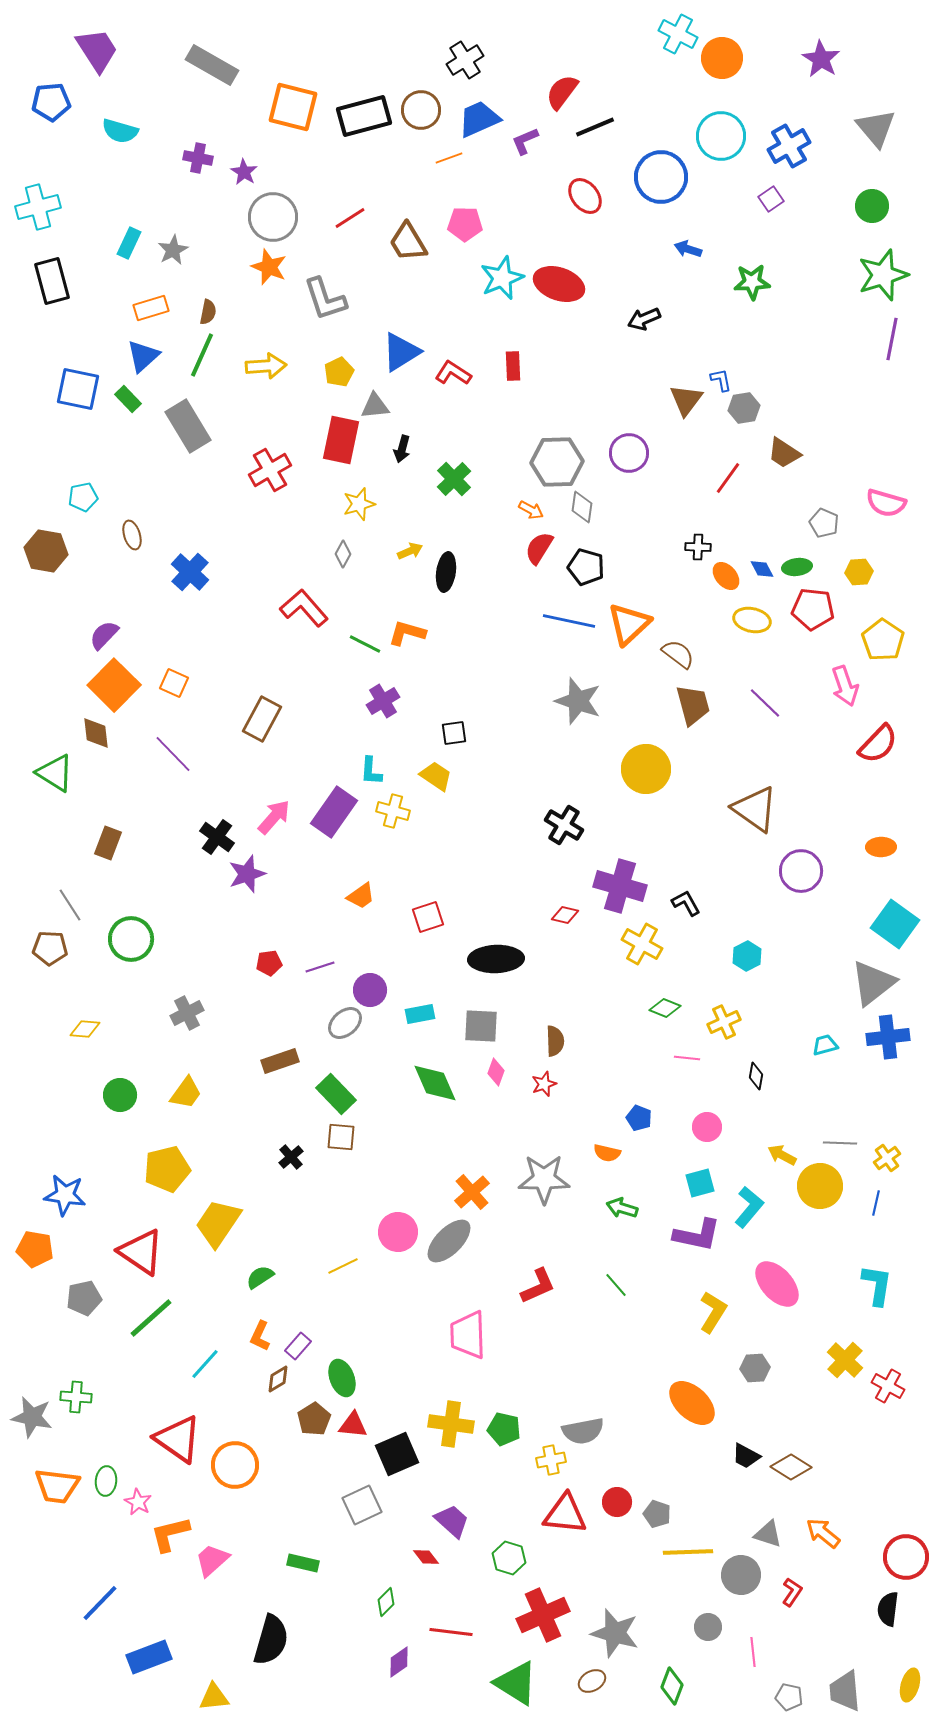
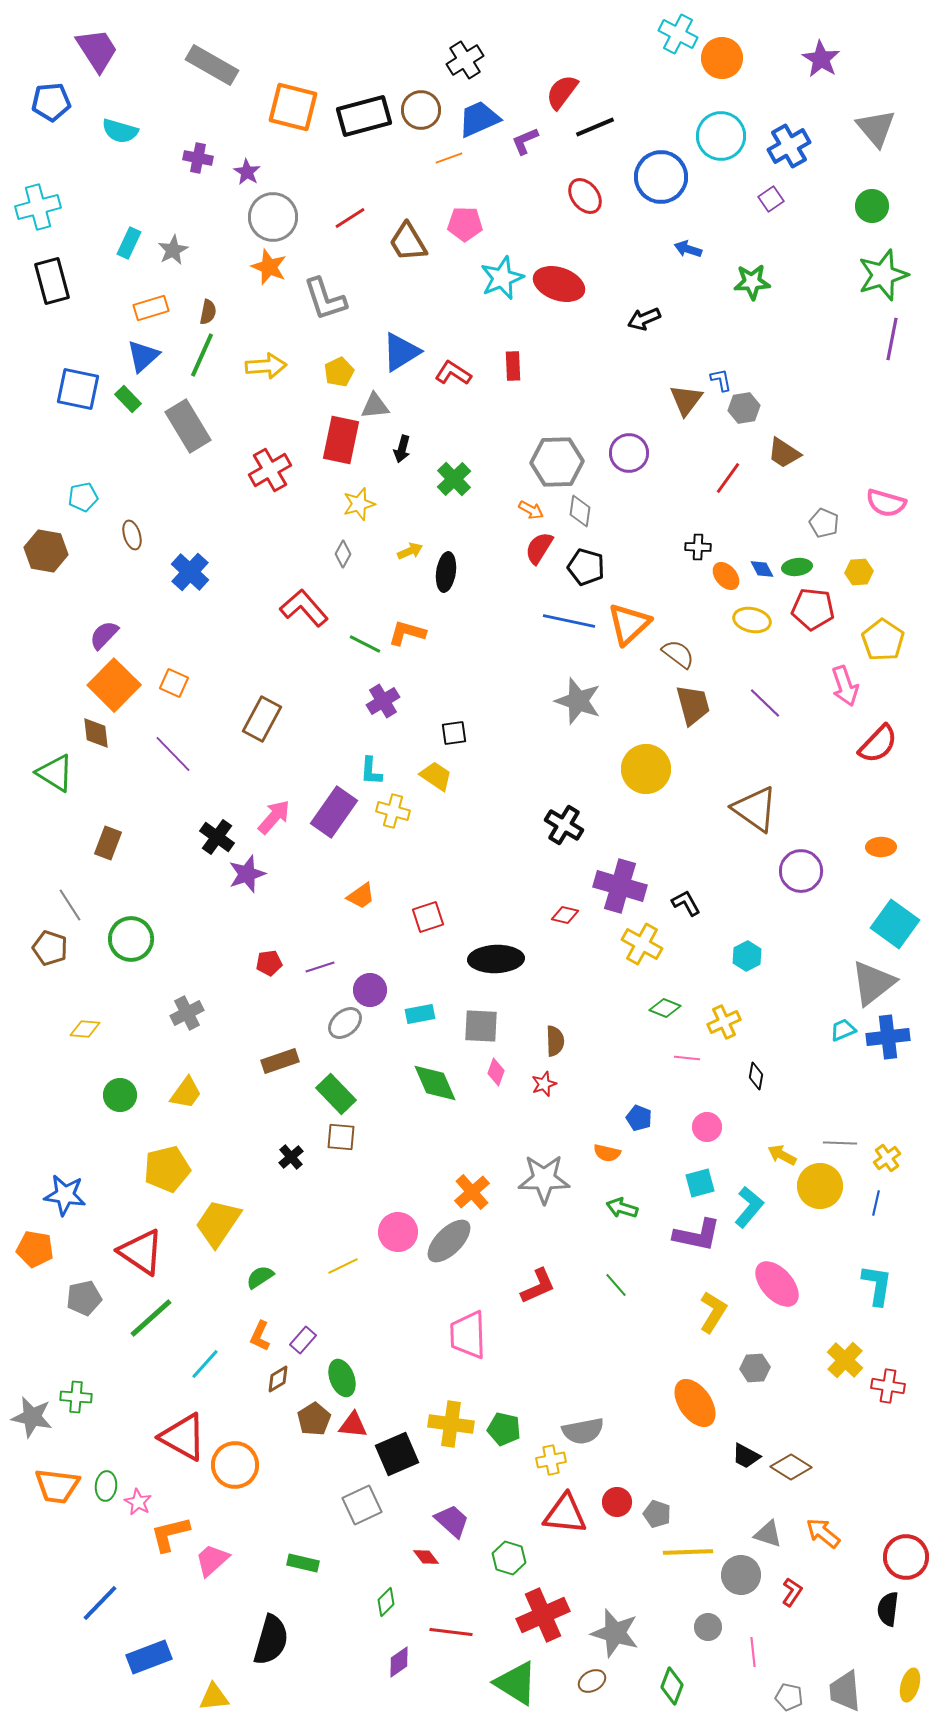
purple star at (244, 172): moved 3 px right
gray diamond at (582, 507): moved 2 px left, 4 px down
brown pentagon at (50, 948): rotated 16 degrees clockwise
cyan trapezoid at (825, 1045): moved 18 px right, 15 px up; rotated 8 degrees counterclockwise
purple rectangle at (298, 1346): moved 5 px right, 6 px up
red cross at (888, 1386): rotated 20 degrees counterclockwise
orange ellipse at (692, 1403): moved 3 px right; rotated 12 degrees clockwise
red triangle at (178, 1439): moved 5 px right, 2 px up; rotated 6 degrees counterclockwise
green ellipse at (106, 1481): moved 5 px down
